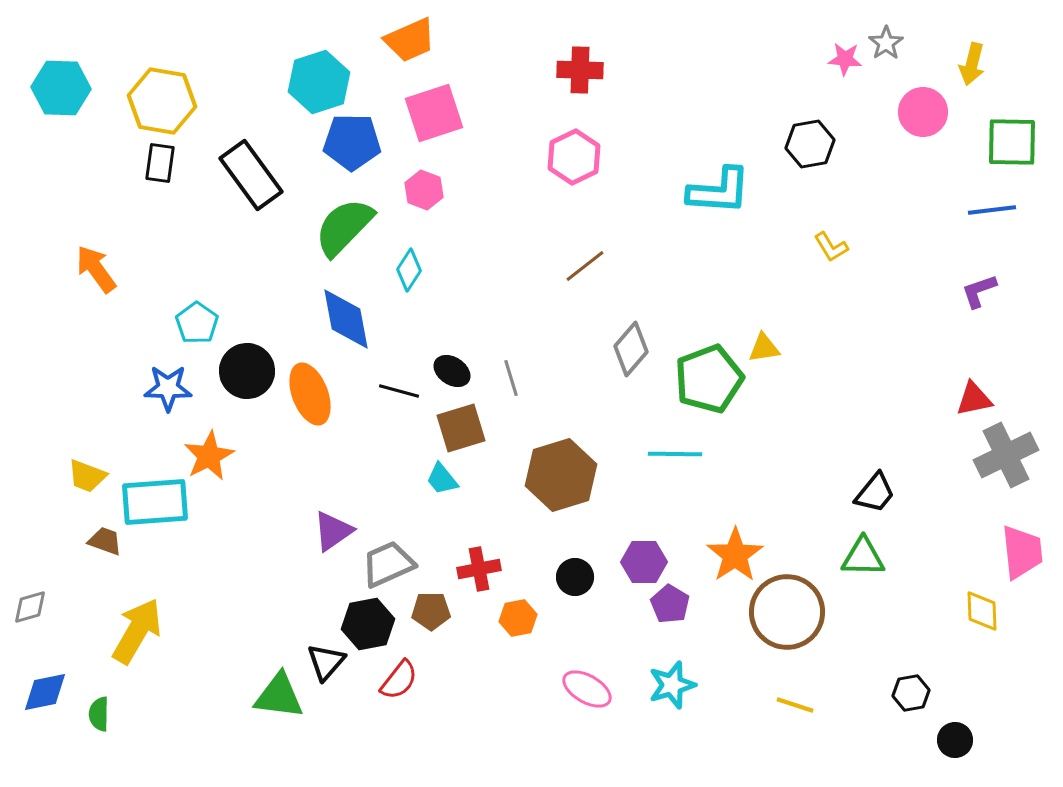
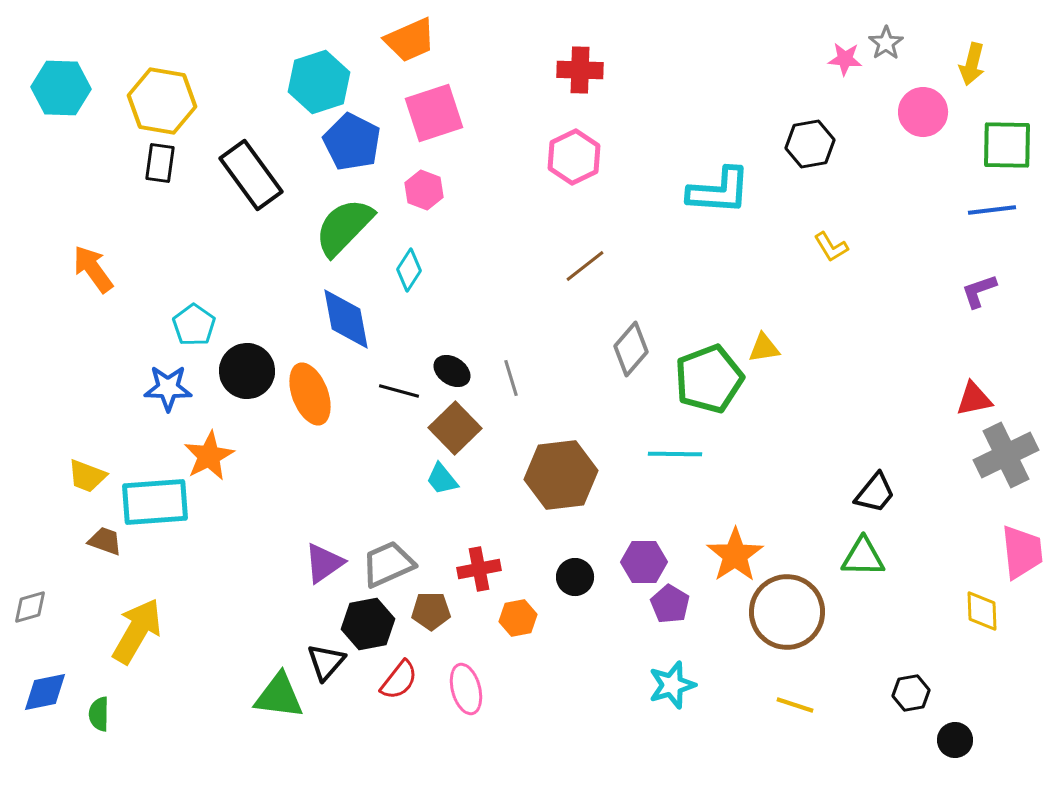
blue pentagon at (352, 142): rotated 26 degrees clockwise
green square at (1012, 142): moved 5 px left, 3 px down
orange arrow at (96, 269): moved 3 px left
cyan pentagon at (197, 323): moved 3 px left, 2 px down
brown square at (461, 428): moved 6 px left; rotated 27 degrees counterclockwise
brown hexagon at (561, 475): rotated 10 degrees clockwise
purple triangle at (333, 531): moved 9 px left, 32 px down
pink ellipse at (587, 689): moved 121 px left; rotated 45 degrees clockwise
